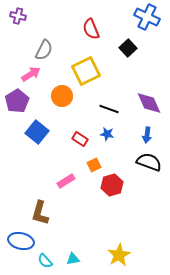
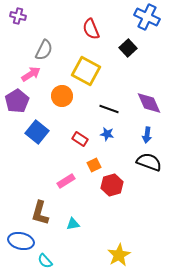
yellow square: rotated 36 degrees counterclockwise
cyan triangle: moved 35 px up
